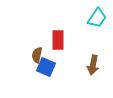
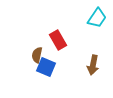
red rectangle: rotated 30 degrees counterclockwise
